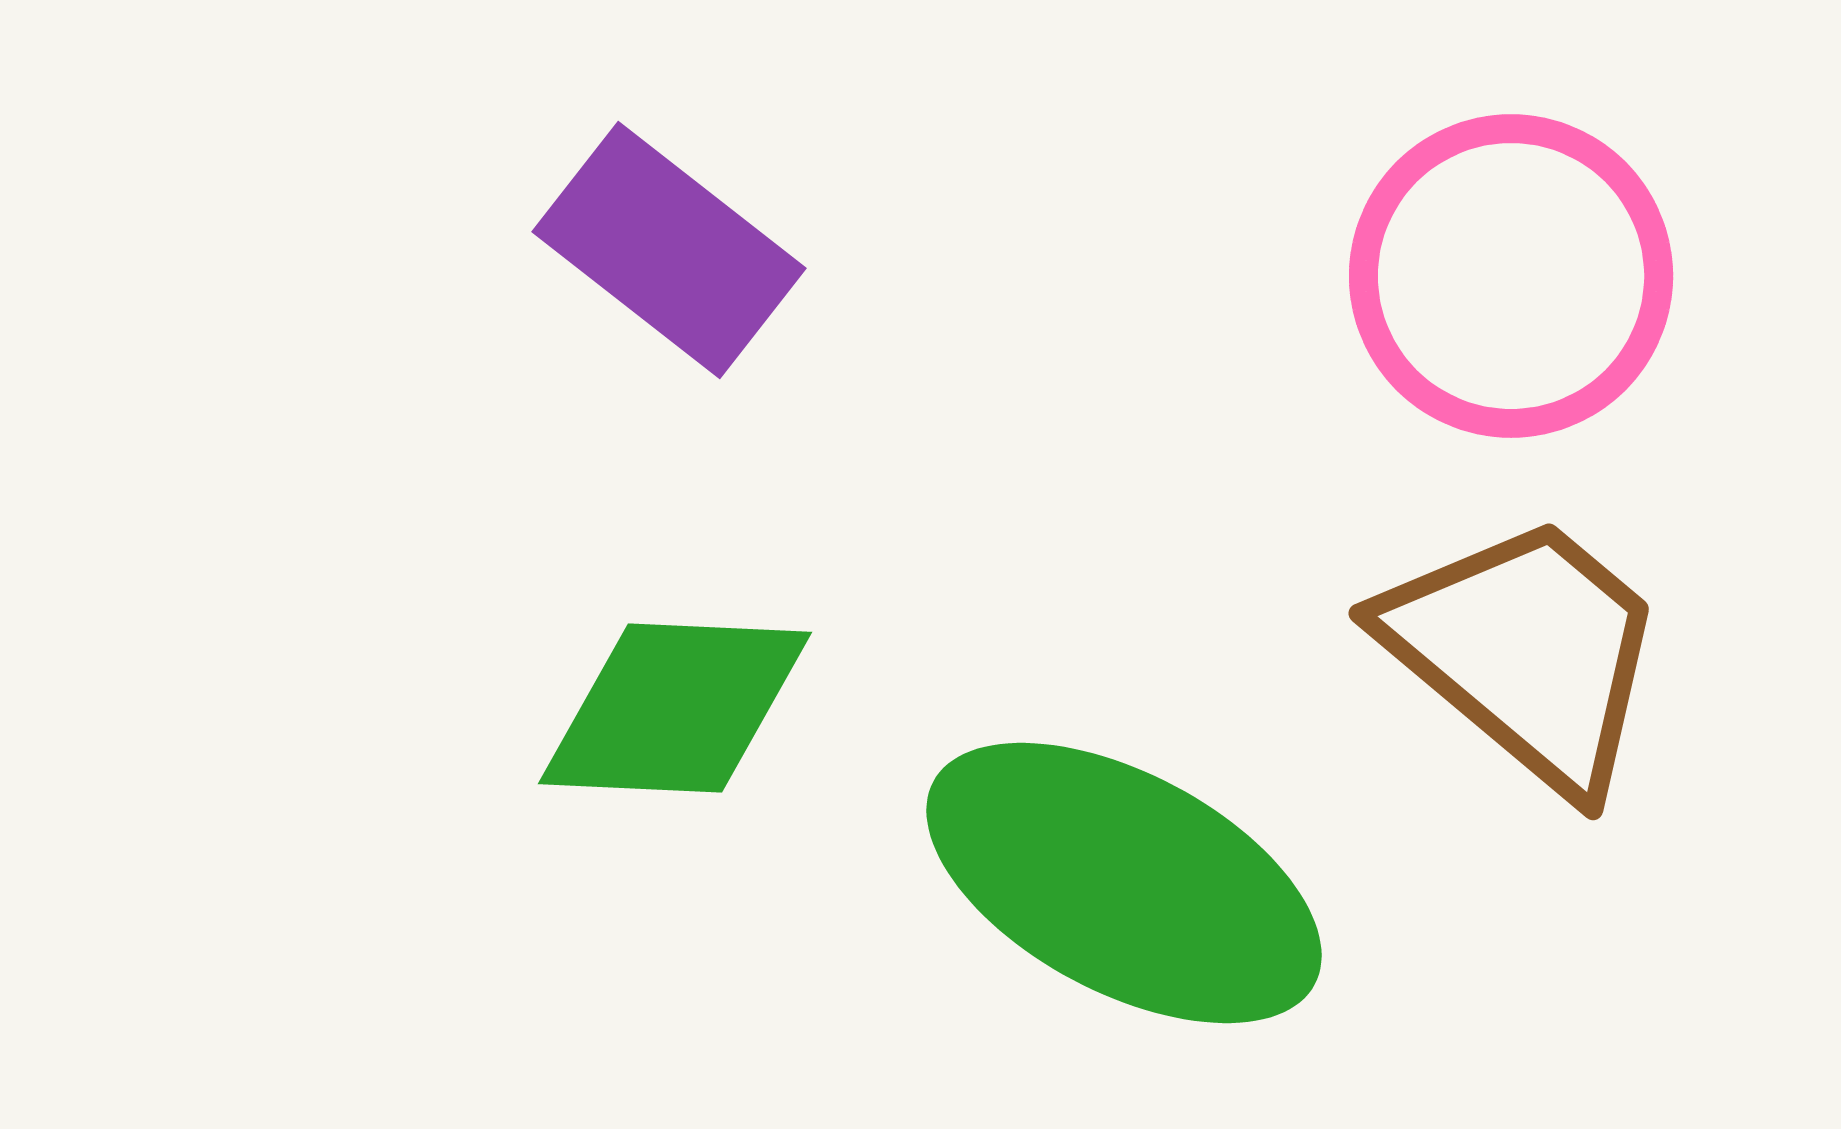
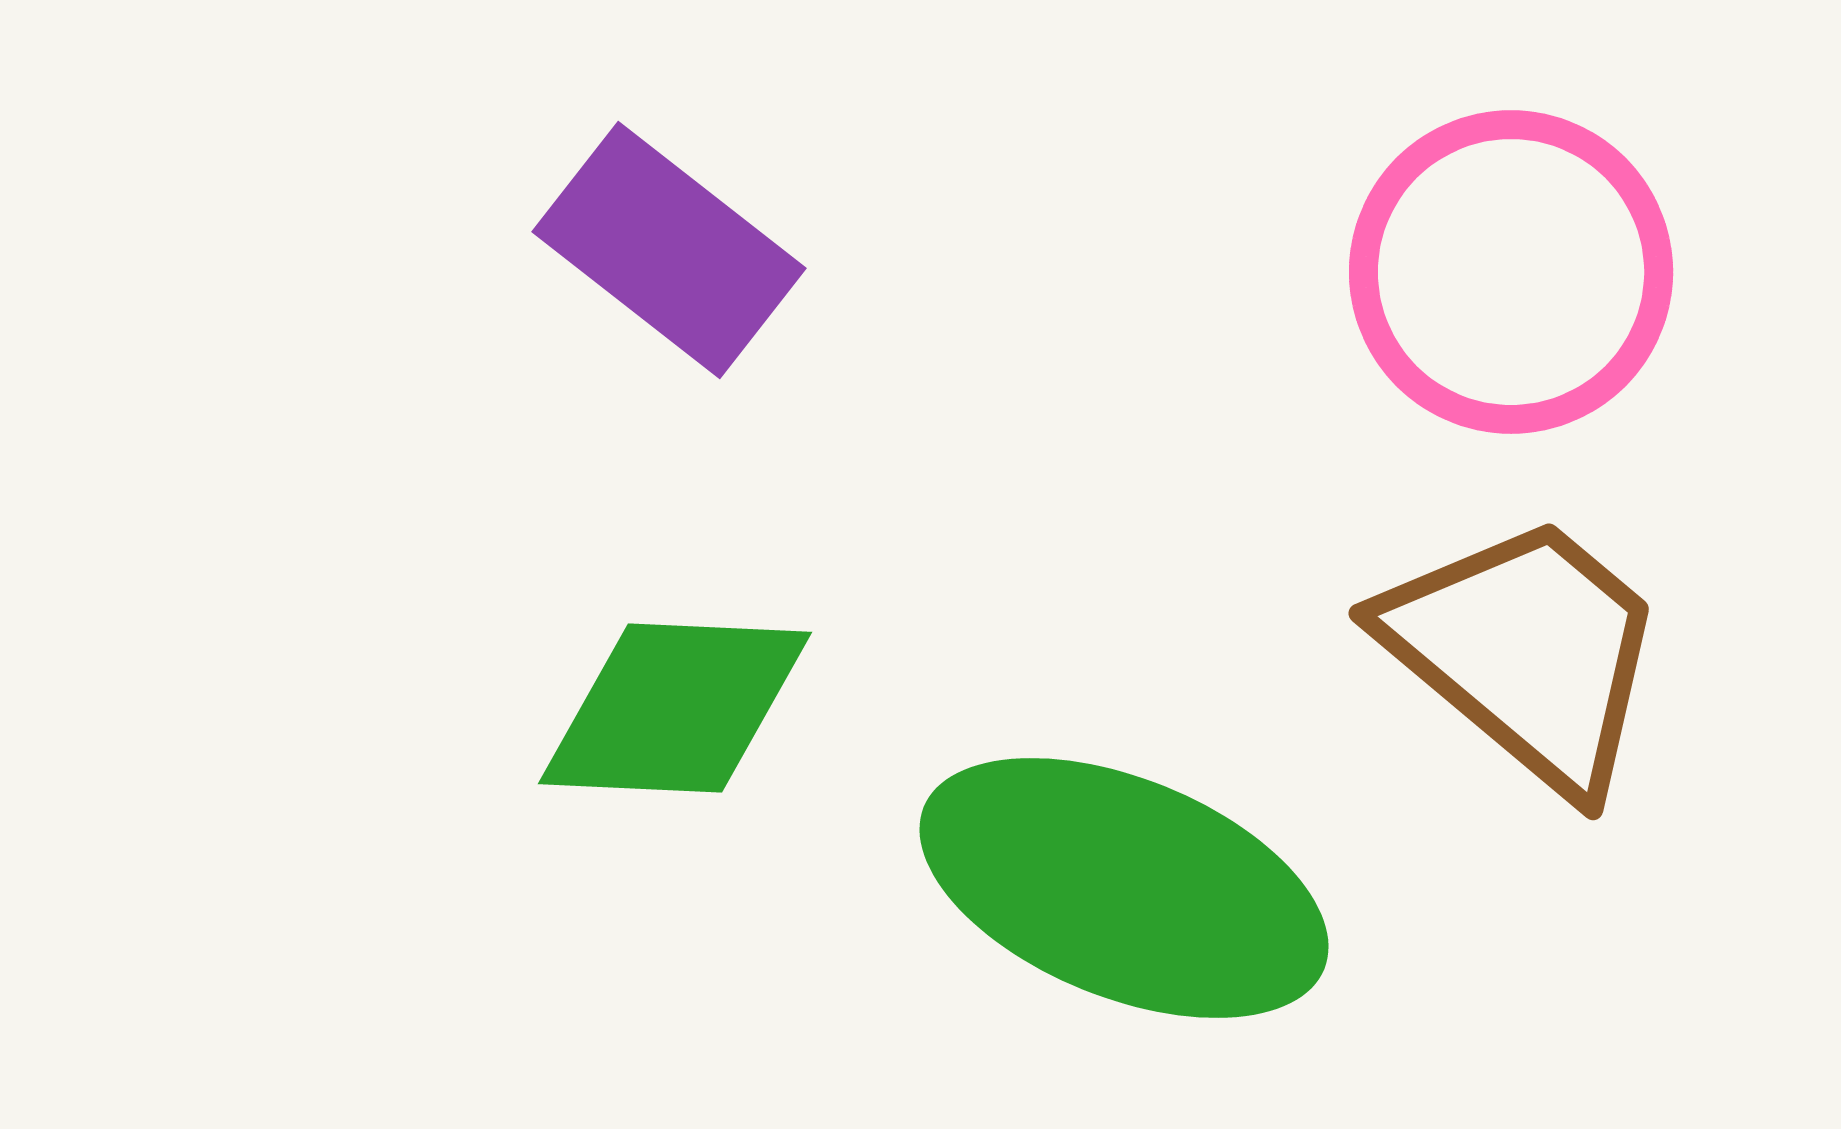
pink circle: moved 4 px up
green ellipse: moved 5 px down; rotated 6 degrees counterclockwise
